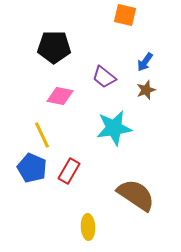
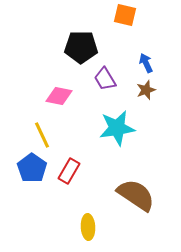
black pentagon: moved 27 px right
blue arrow: moved 1 px right, 1 px down; rotated 120 degrees clockwise
purple trapezoid: moved 1 px right, 2 px down; rotated 20 degrees clockwise
pink diamond: moved 1 px left
cyan star: moved 3 px right
blue pentagon: rotated 12 degrees clockwise
